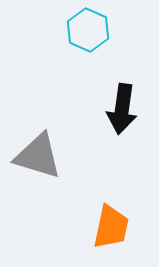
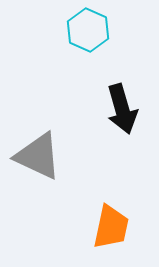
black arrow: rotated 24 degrees counterclockwise
gray triangle: rotated 8 degrees clockwise
